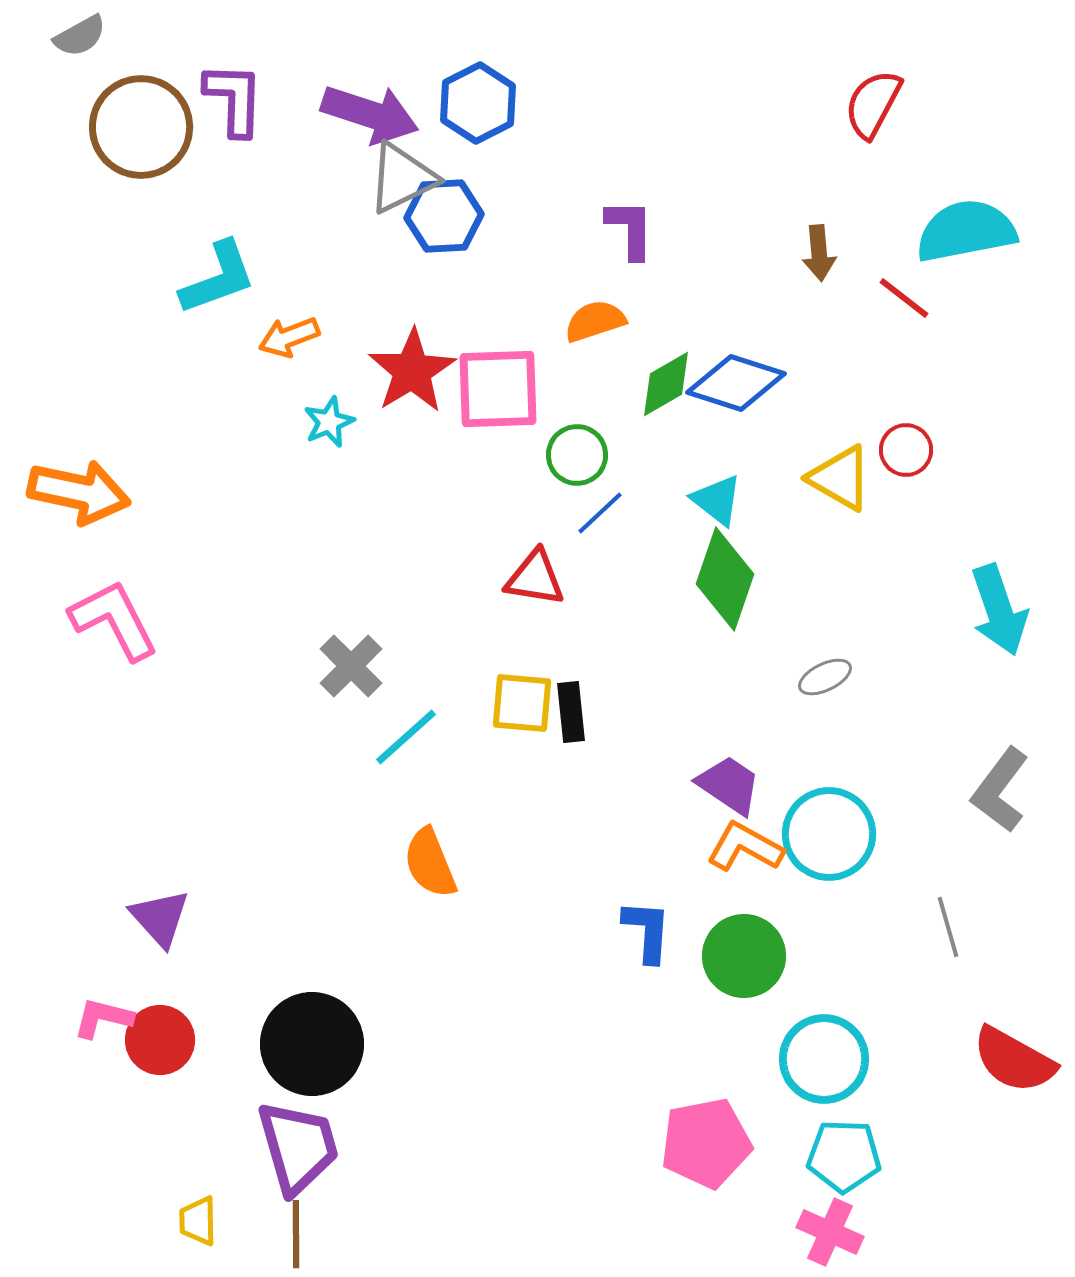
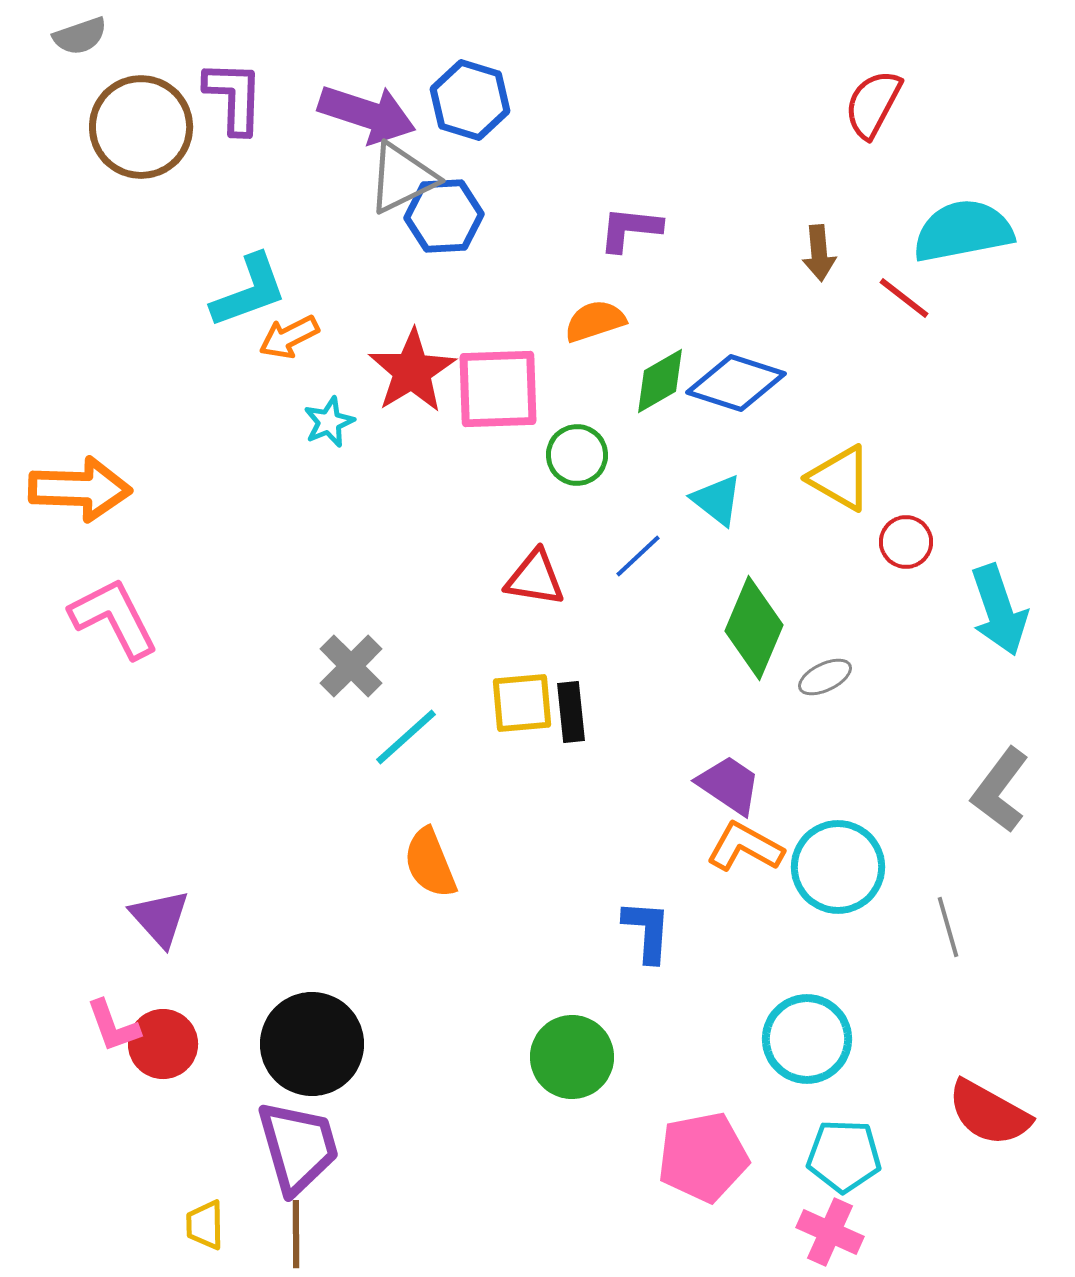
gray semicircle at (80, 36): rotated 10 degrees clockwise
purple L-shape at (234, 99): moved 2 px up
blue hexagon at (478, 103): moved 8 px left, 3 px up; rotated 16 degrees counterclockwise
purple arrow at (370, 114): moved 3 px left
purple L-shape at (630, 229): rotated 84 degrees counterclockwise
cyan semicircle at (966, 231): moved 3 px left
cyan L-shape at (218, 278): moved 31 px right, 13 px down
orange arrow at (289, 337): rotated 6 degrees counterclockwise
green diamond at (666, 384): moved 6 px left, 3 px up
red circle at (906, 450): moved 92 px down
orange arrow at (79, 492): moved 1 px right, 3 px up; rotated 10 degrees counterclockwise
blue line at (600, 513): moved 38 px right, 43 px down
green diamond at (725, 579): moved 29 px right, 49 px down; rotated 4 degrees clockwise
pink L-shape at (114, 620): moved 2 px up
yellow square at (522, 703): rotated 10 degrees counterclockwise
cyan circle at (829, 834): moved 9 px right, 33 px down
green circle at (744, 956): moved 172 px left, 101 px down
pink L-shape at (103, 1018): moved 10 px right, 8 px down; rotated 124 degrees counterclockwise
red circle at (160, 1040): moved 3 px right, 4 px down
cyan circle at (824, 1059): moved 17 px left, 20 px up
red semicircle at (1014, 1060): moved 25 px left, 53 px down
pink pentagon at (706, 1143): moved 3 px left, 14 px down
yellow trapezoid at (198, 1221): moved 7 px right, 4 px down
